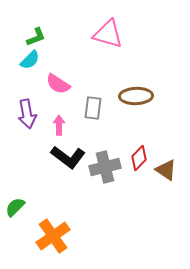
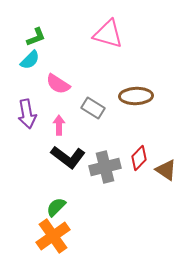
gray rectangle: rotated 65 degrees counterclockwise
green semicircle: moved 41 px right
